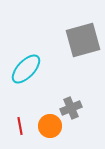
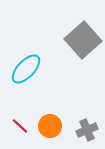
gray square: rotated 27 degrees counterclockwise
gray cross: moved 16 px right, 22 px down
red line: rotated 36 degrees counterclockwise
